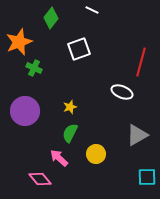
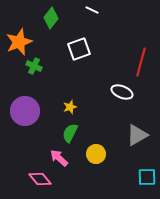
green cross: moved 2 px up
